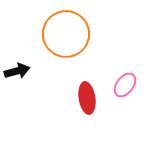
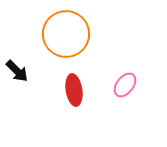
black arrow: rotated 60 degrees clockwise
red ellipse: moved 13 px left, 8 px up
